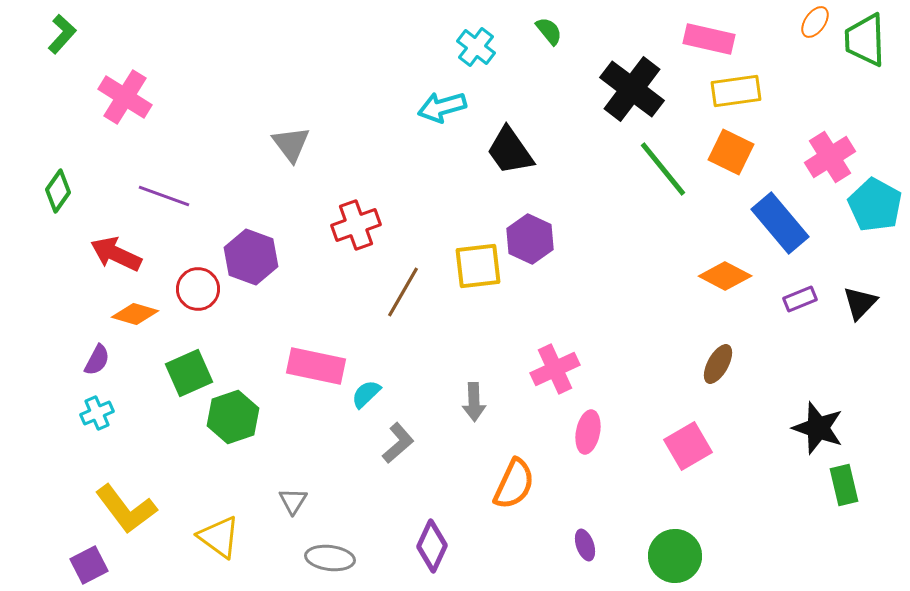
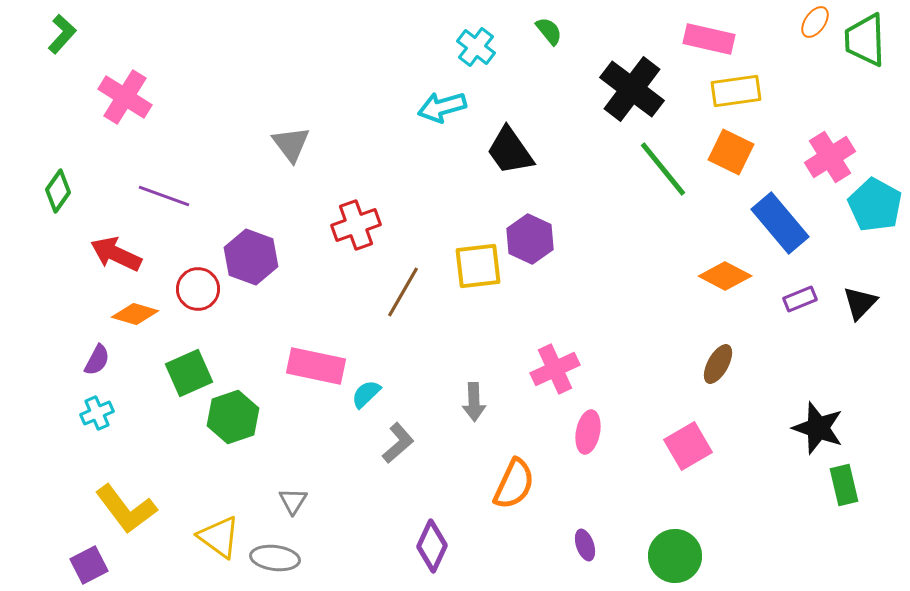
gray ellipse at (330, 558): moved 55 px left
